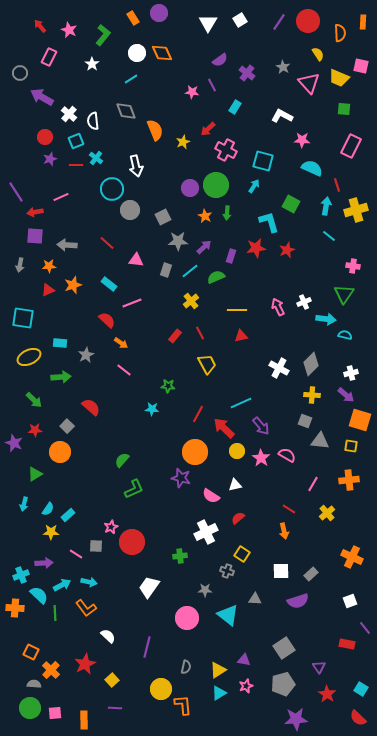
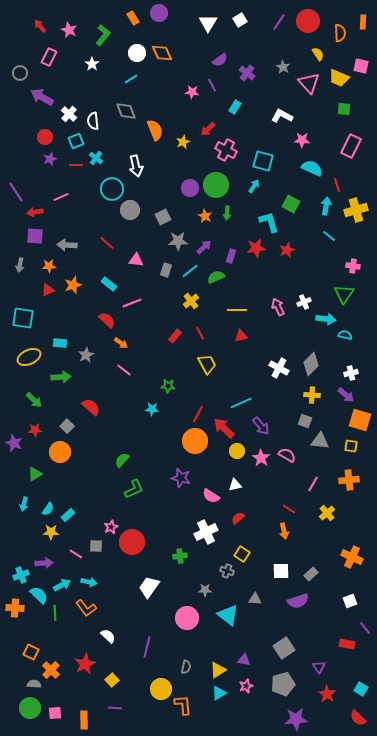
orange circle at (195, 452): moved 11 px up
